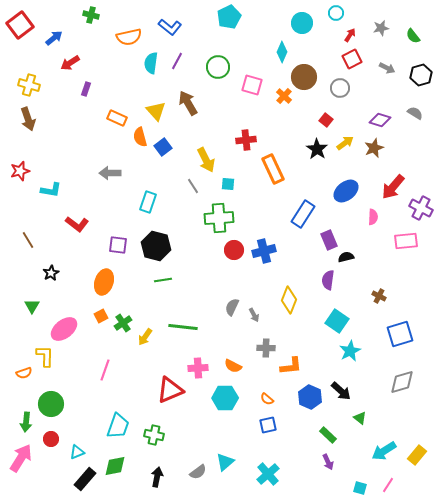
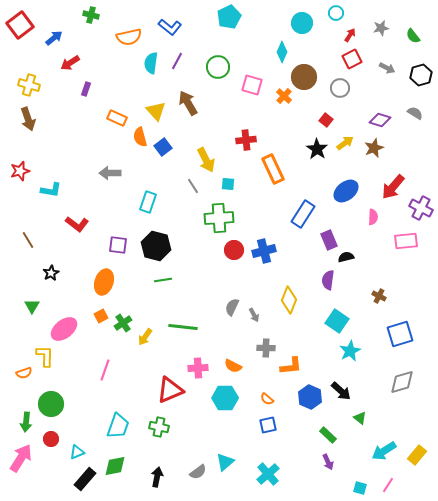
green cross at (154, 435): moved 5 px right, 8 px up
